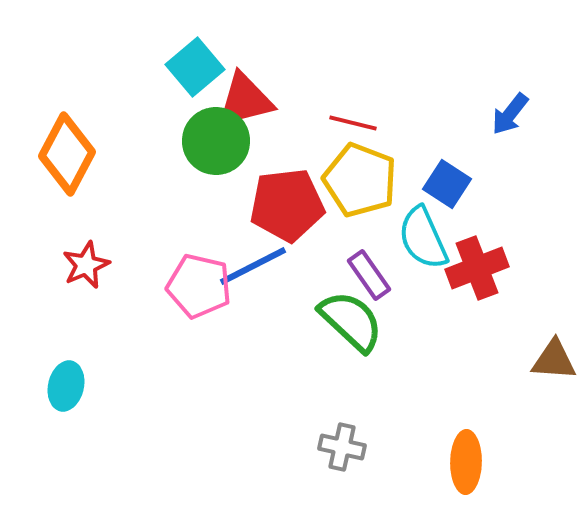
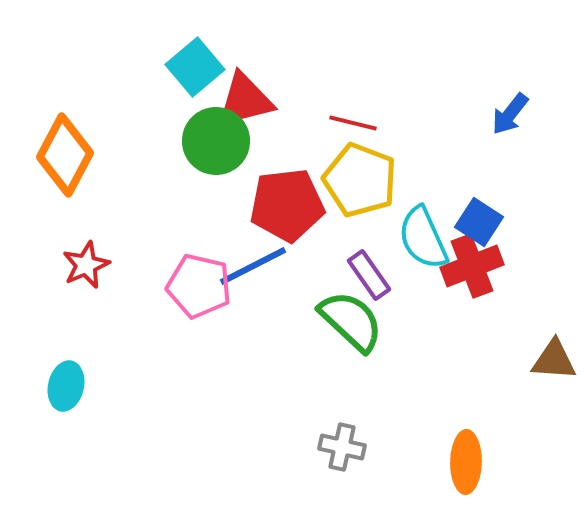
orange diamond: moved 2 px left, 1 px down
blue square: moved 32 px right, 38 px down
red cross: moved 5 px left, 2 px up
